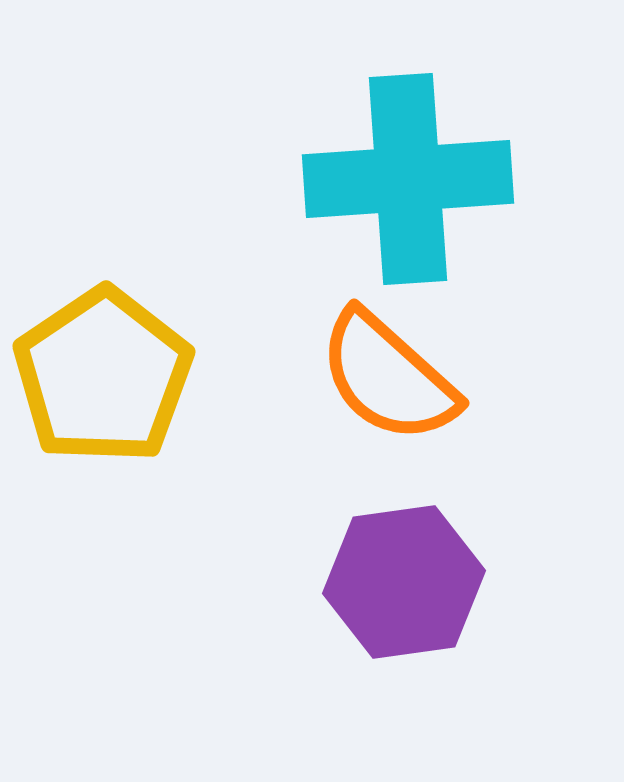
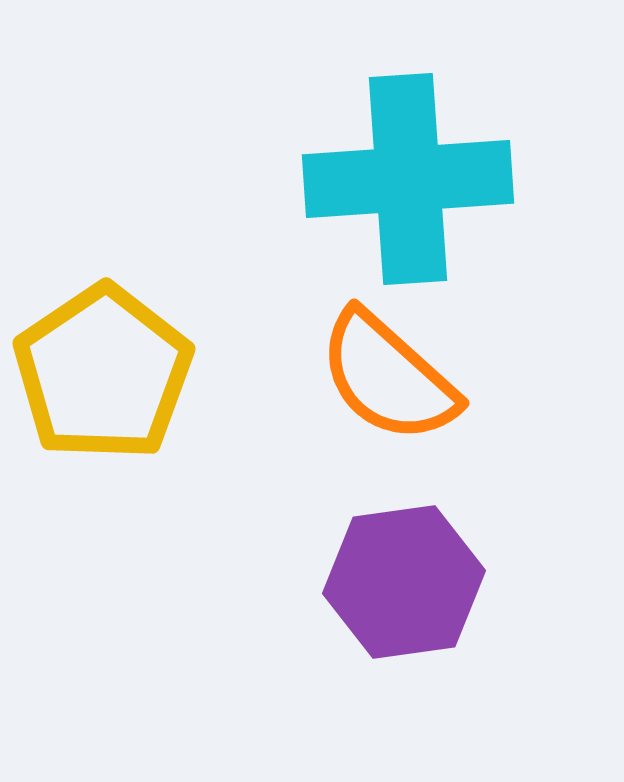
yellow pentagon: moved 3 px up
